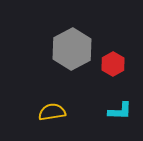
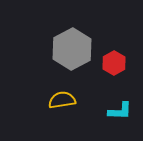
red hexagon: moved 1 px right, 1 px up
yellow semicircle: moved 10 px right, 12 px up
